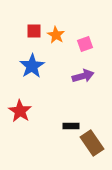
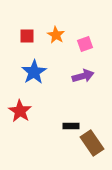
red square: moved 7 px left, 5 px down
blue star: moved 2 px right, 6 px down
